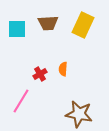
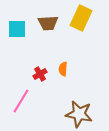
yellow rectangle: moved 2 px left, 7 px up
